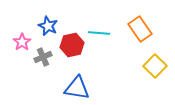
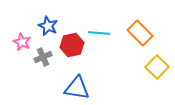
orange rectangle: moved 4 px down; rotated 10 degrees counterclockwise
pink star: rotated 12 degrees counterclockwise
yellow square: moved 2 px right, 1 px down
